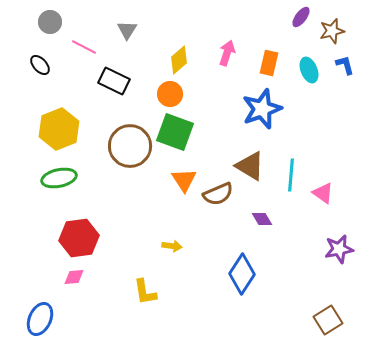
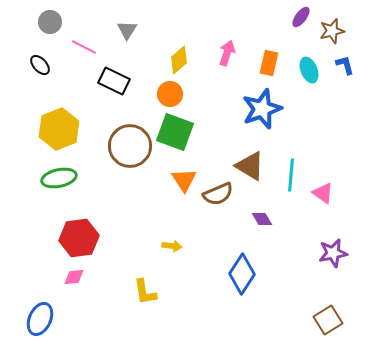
purple star: moved 6 px left, 4 px down
